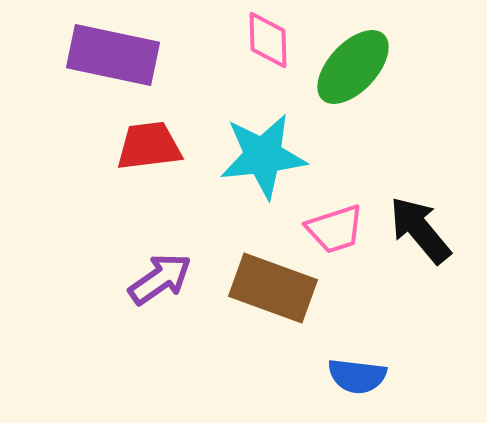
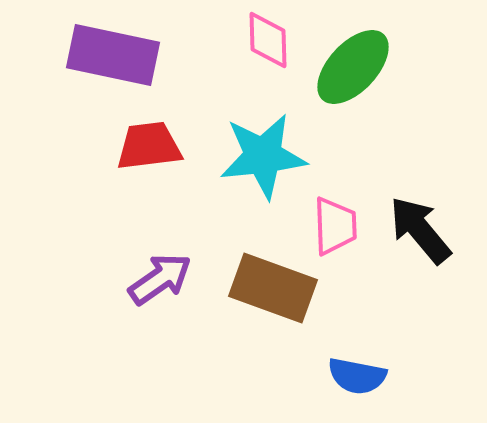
pink trapezoid: moved 3 px up; rotated 74 degrees counterclockwise
blue semicircle: rotated 4 degrees clockwise
